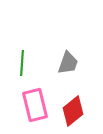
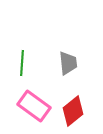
gray trapezoid: rotated 25 degrees counterclockwise
pink rectangle: moved 1 px left, 1 px down; rotated 40 degrees counterclockwise
